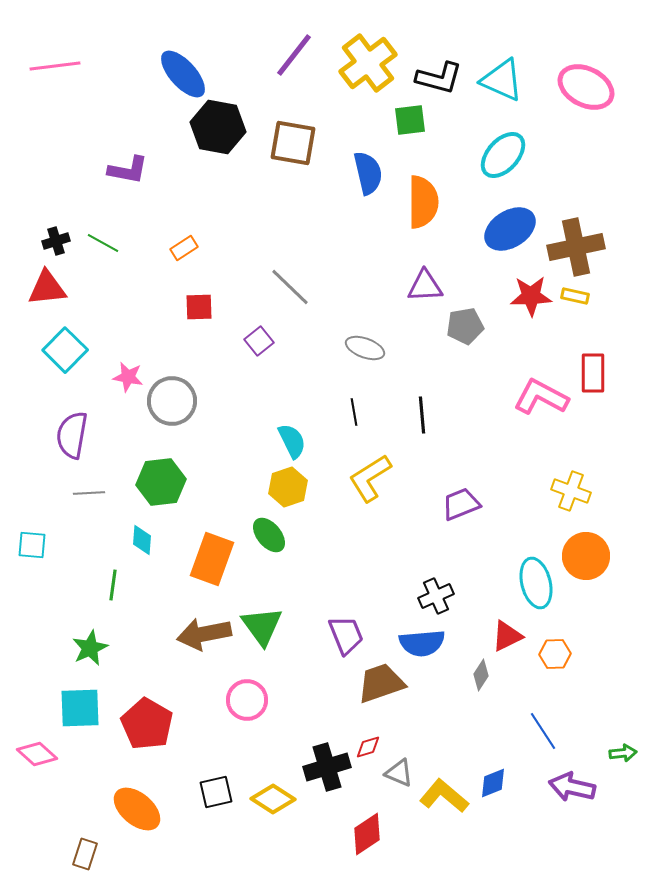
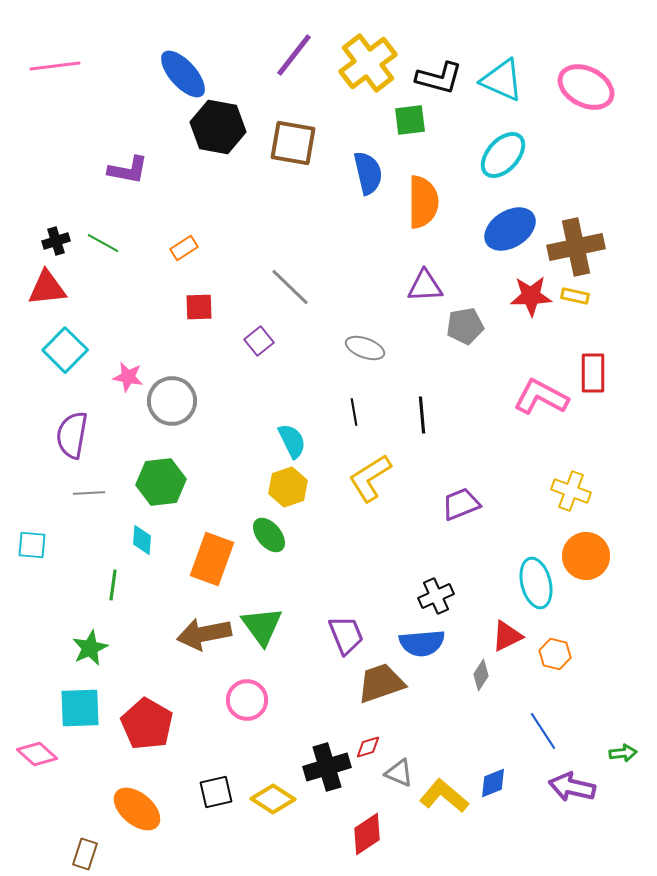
orange hexagon at (555, 654): rotated 16 degrees clockwise
